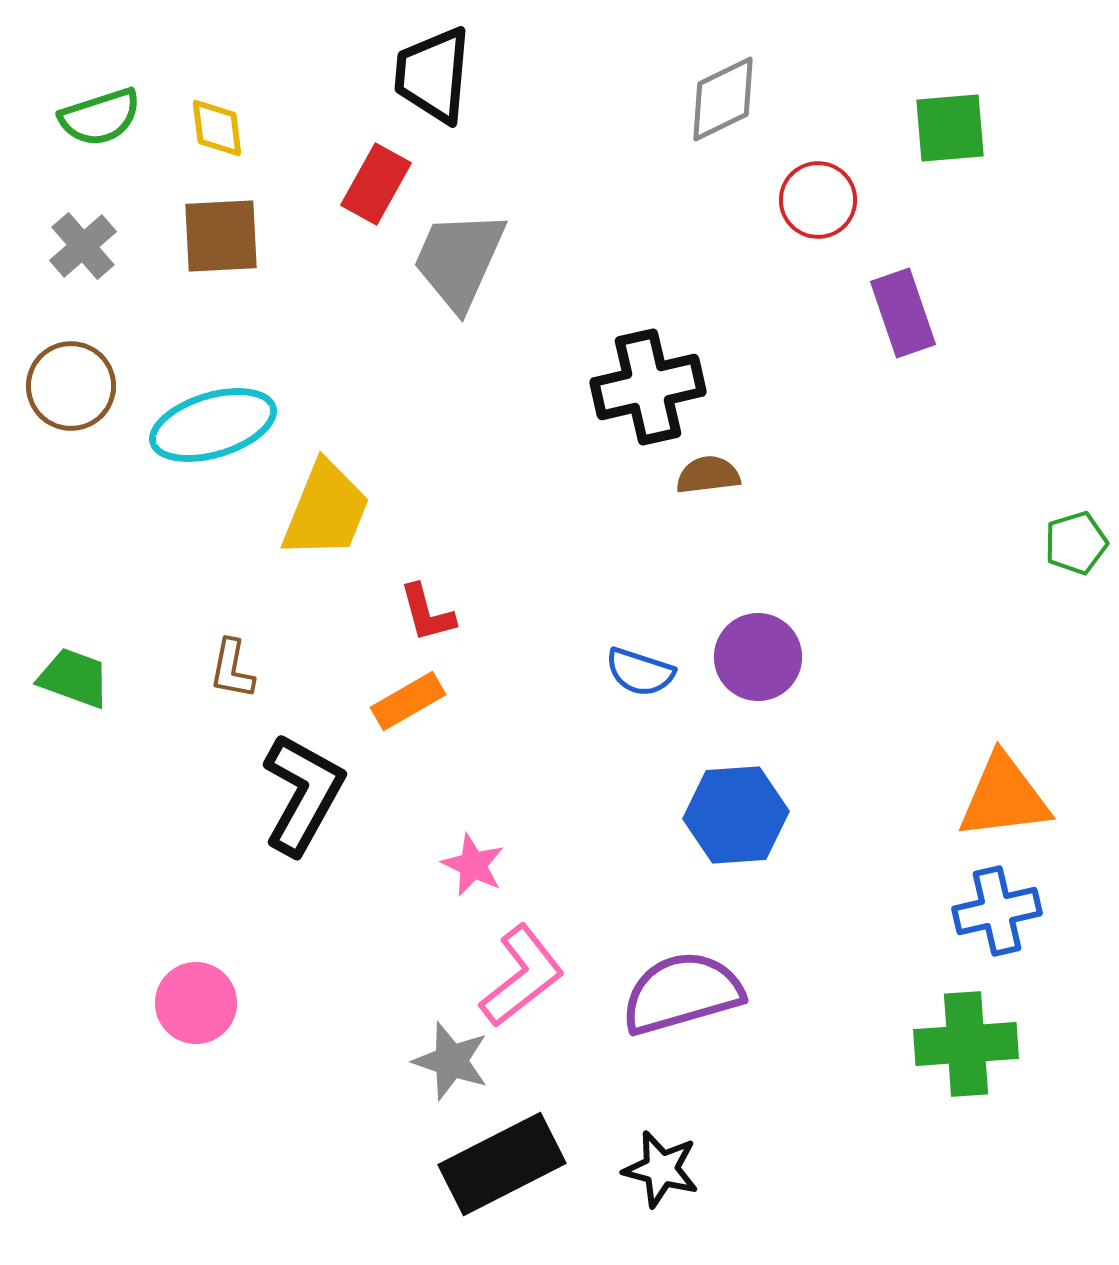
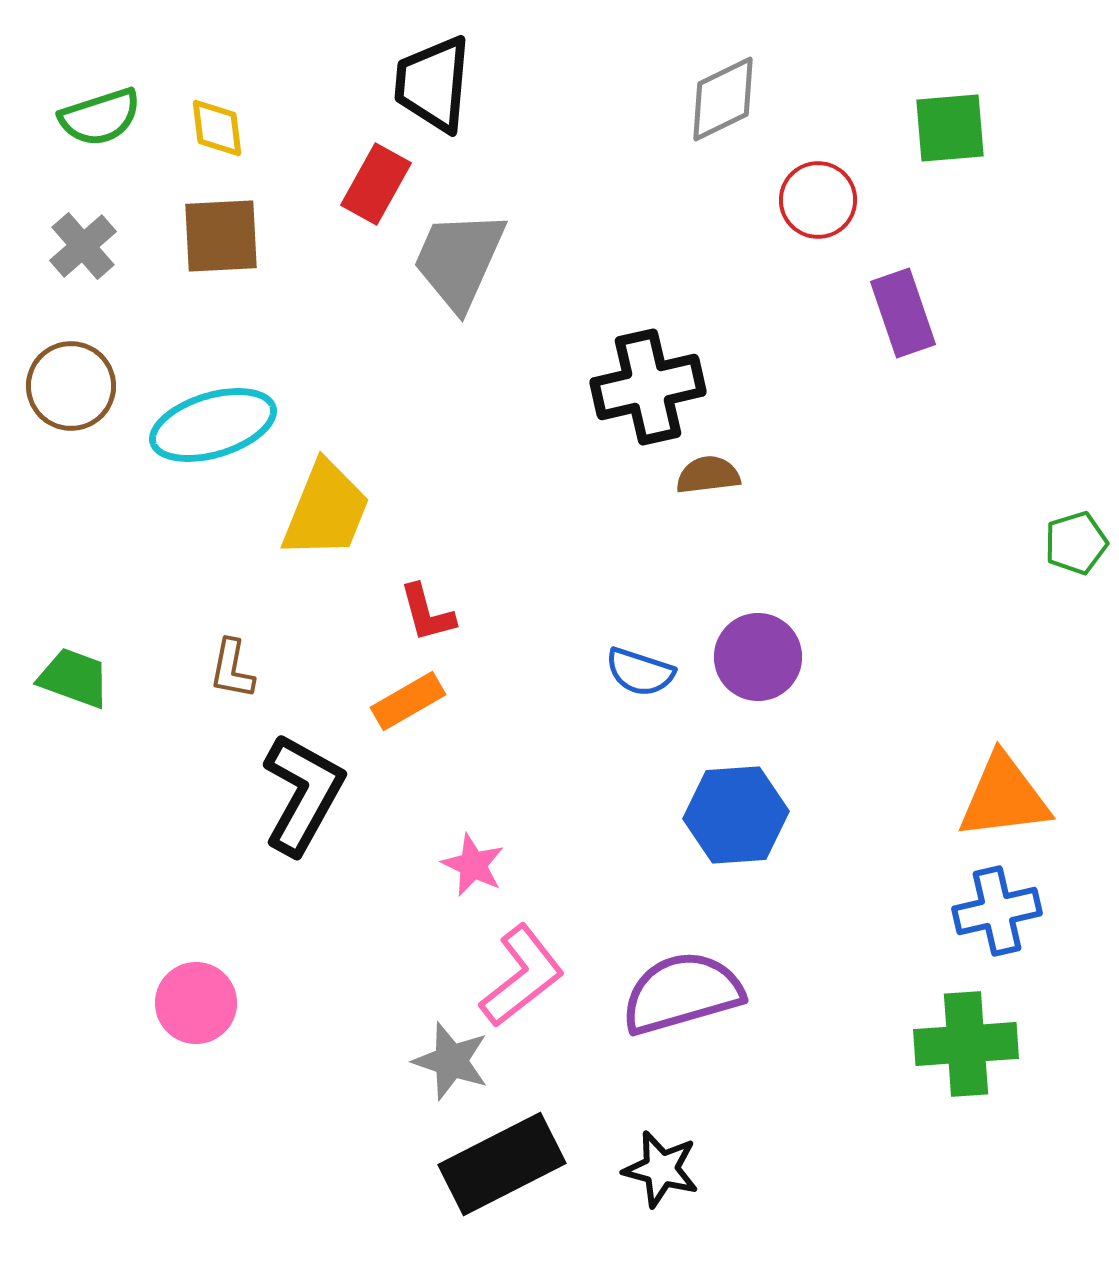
black trapezoid: moved 9 px down
